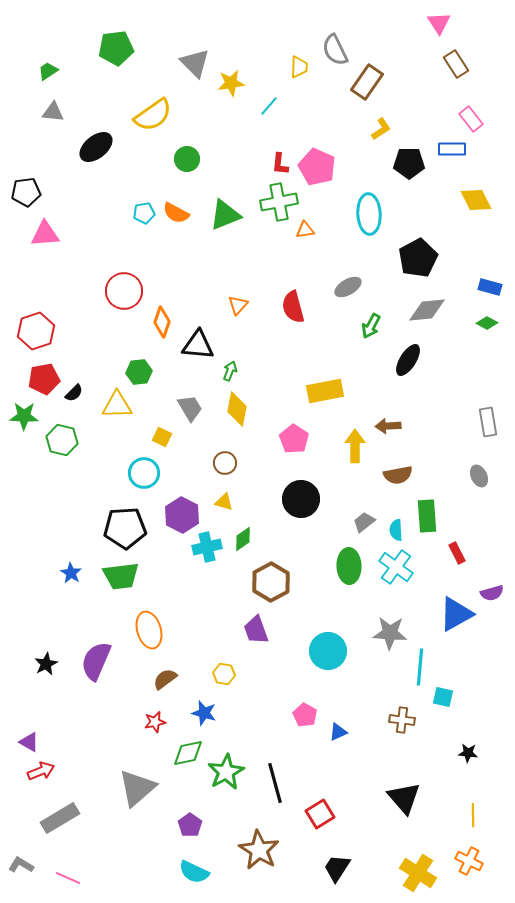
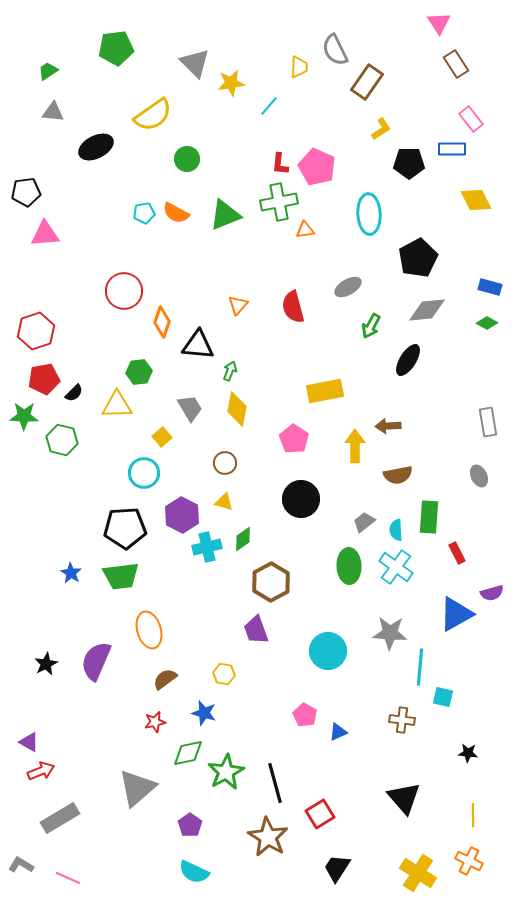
black ellipse at (96, 147): rotated 12 degrees clockwise
yellow square at (162, 437): rotated 24 degrees clockwise
green rectangle at (427, 516): moved 2 px right, 1 px down; rotated 8 degrees clockwise
brown star at (259, 850): moved 9 px right, 13 px up
